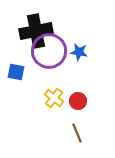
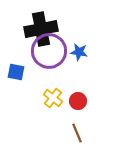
black cross: moved 5 px right, 2 px up
yellow cross: moved 1 px left
